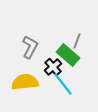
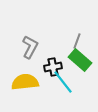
green rectangle: moved 12 px right, 5 px down
black cross: rotated 30 degrees clockwise
cyan line: moved 2 px up
